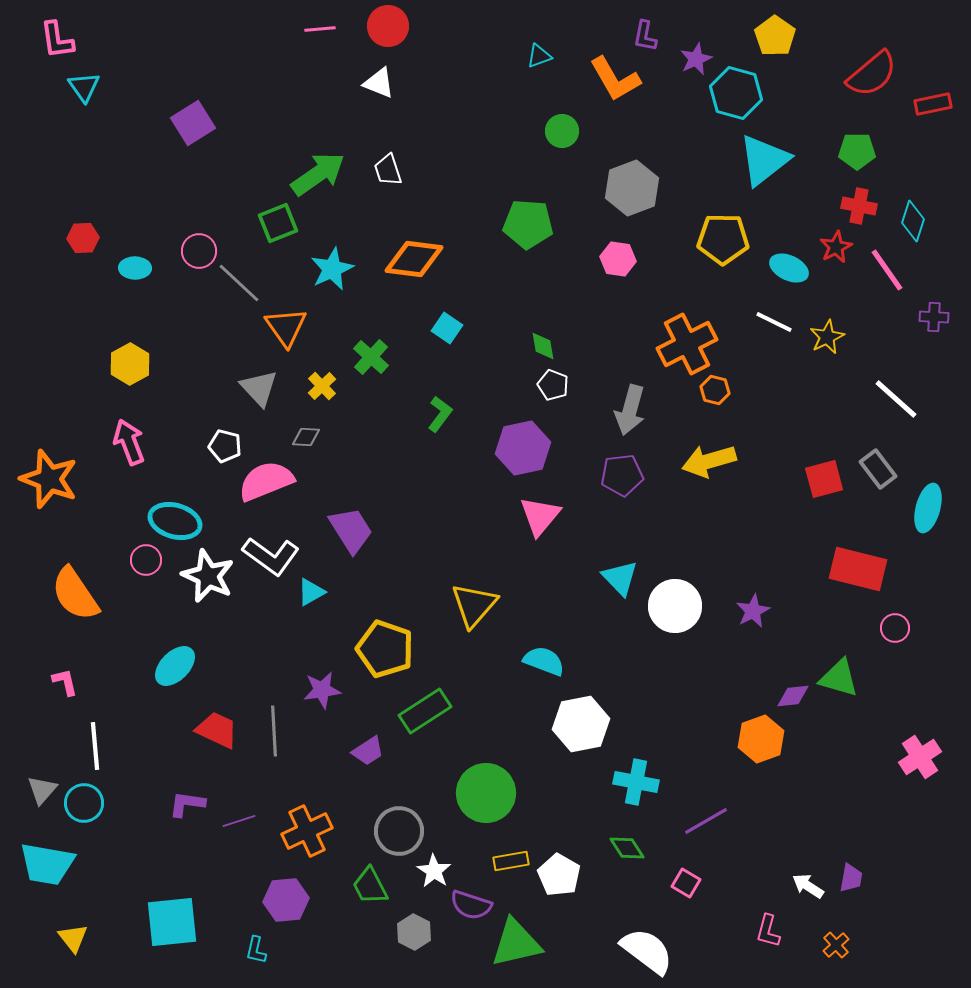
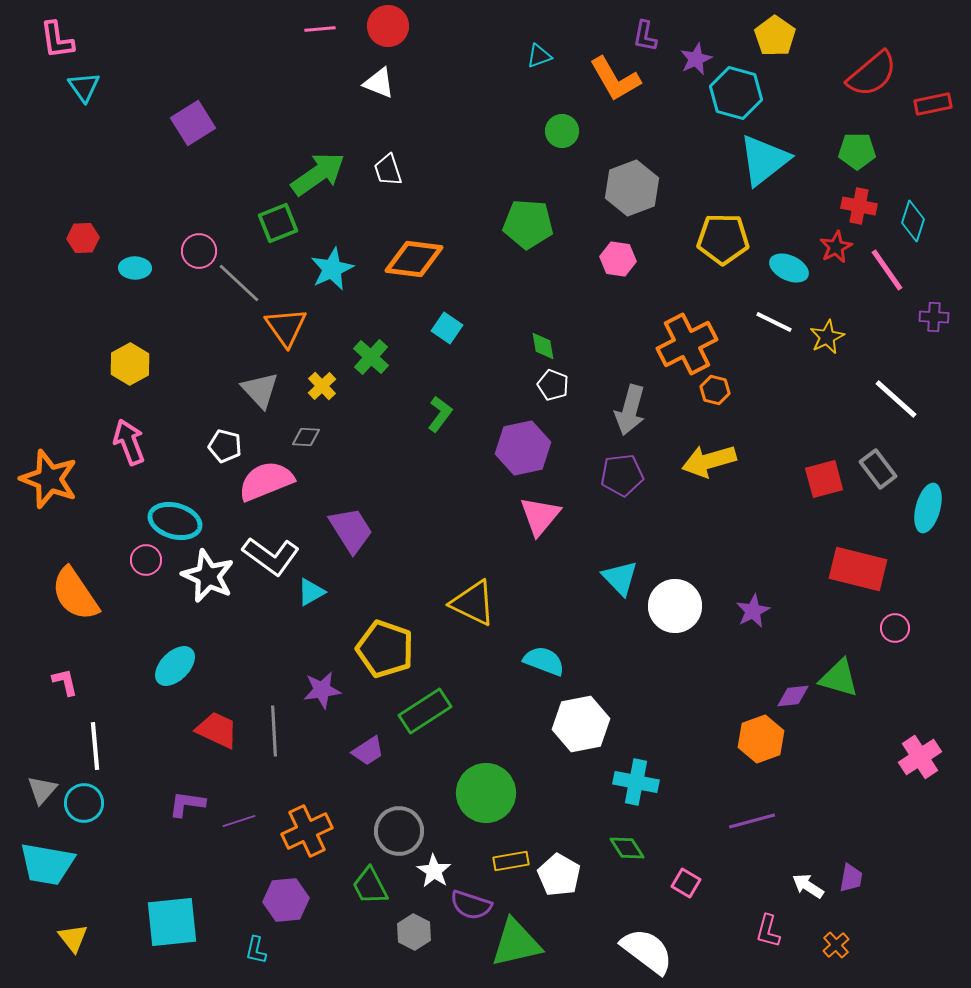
gray triangle at (259, 388): moved 1 px right, 2 px down
yellow triangle at (474, 605): moved 1 px left, 2 px up; rotated 45 degrees counterclockwise
purple line at (706, 821): moved 46 px right; rotated 15 degrees clockwise
